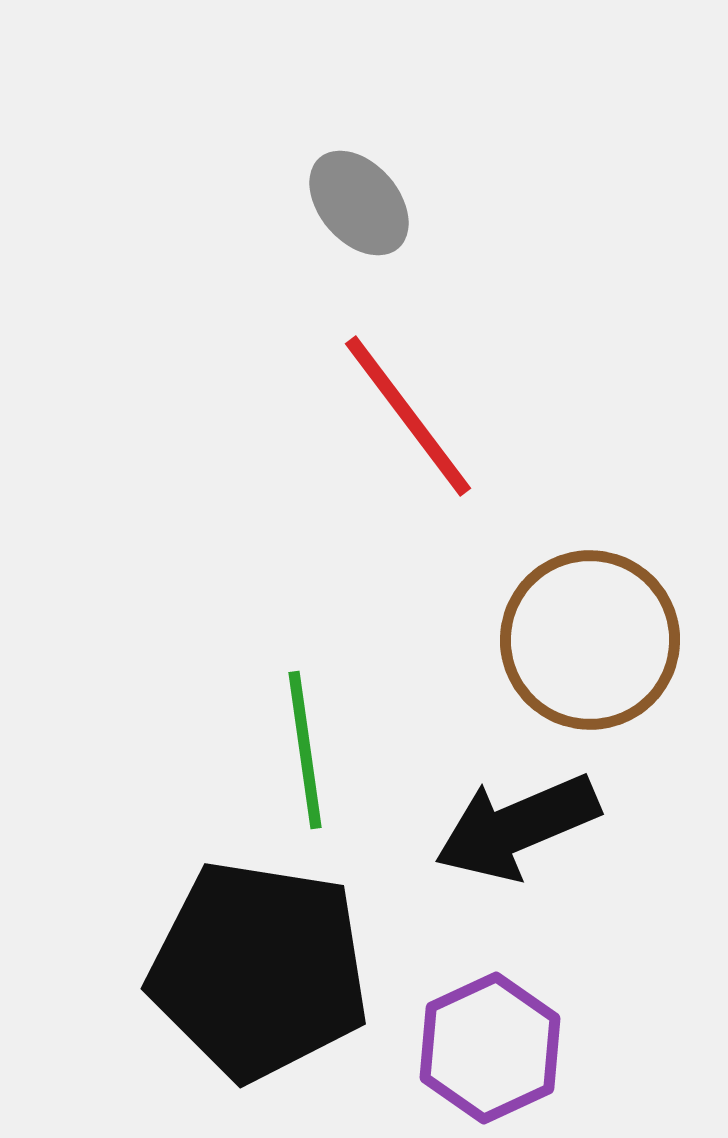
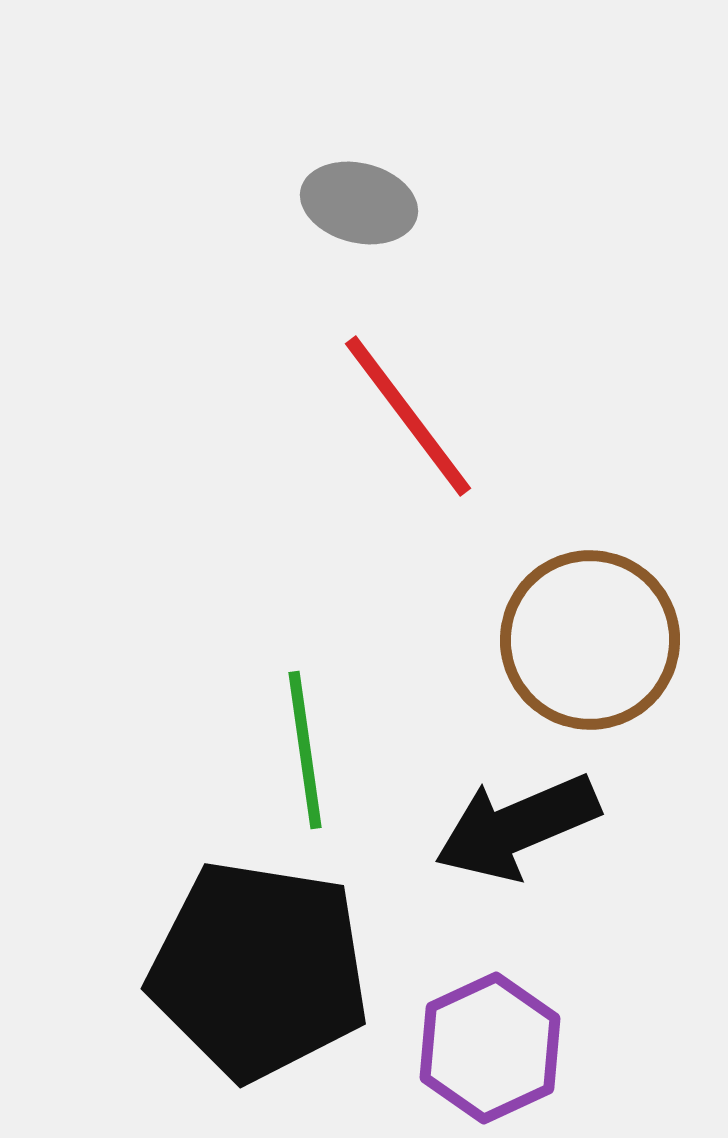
gray ellipse: rotated 35 degrees counterclockwise
